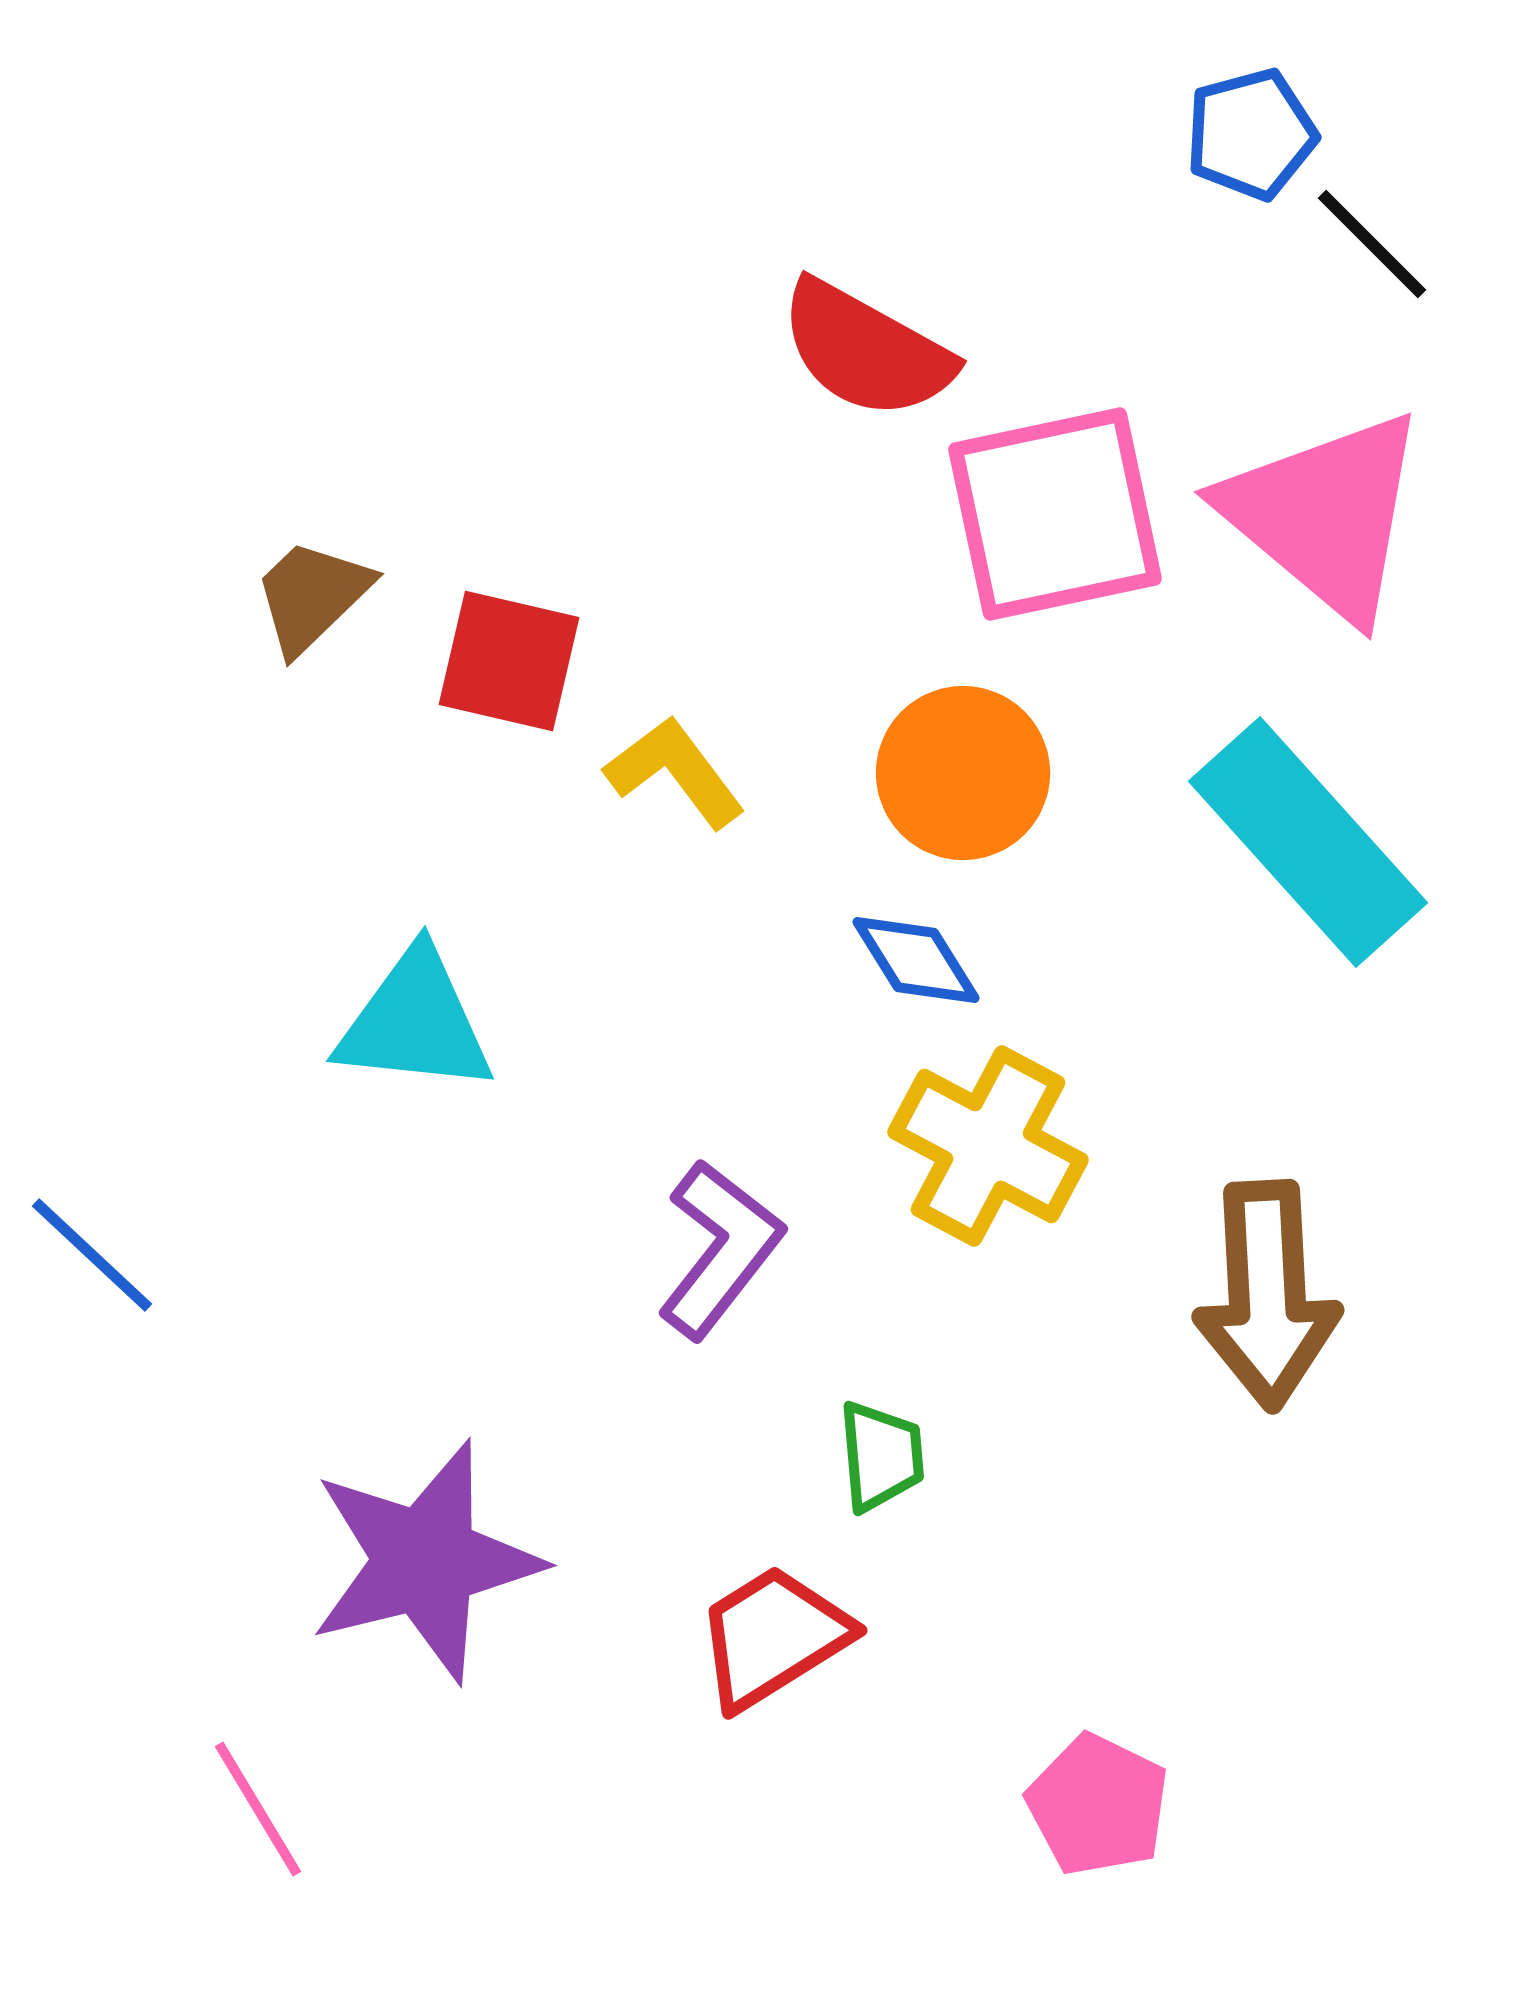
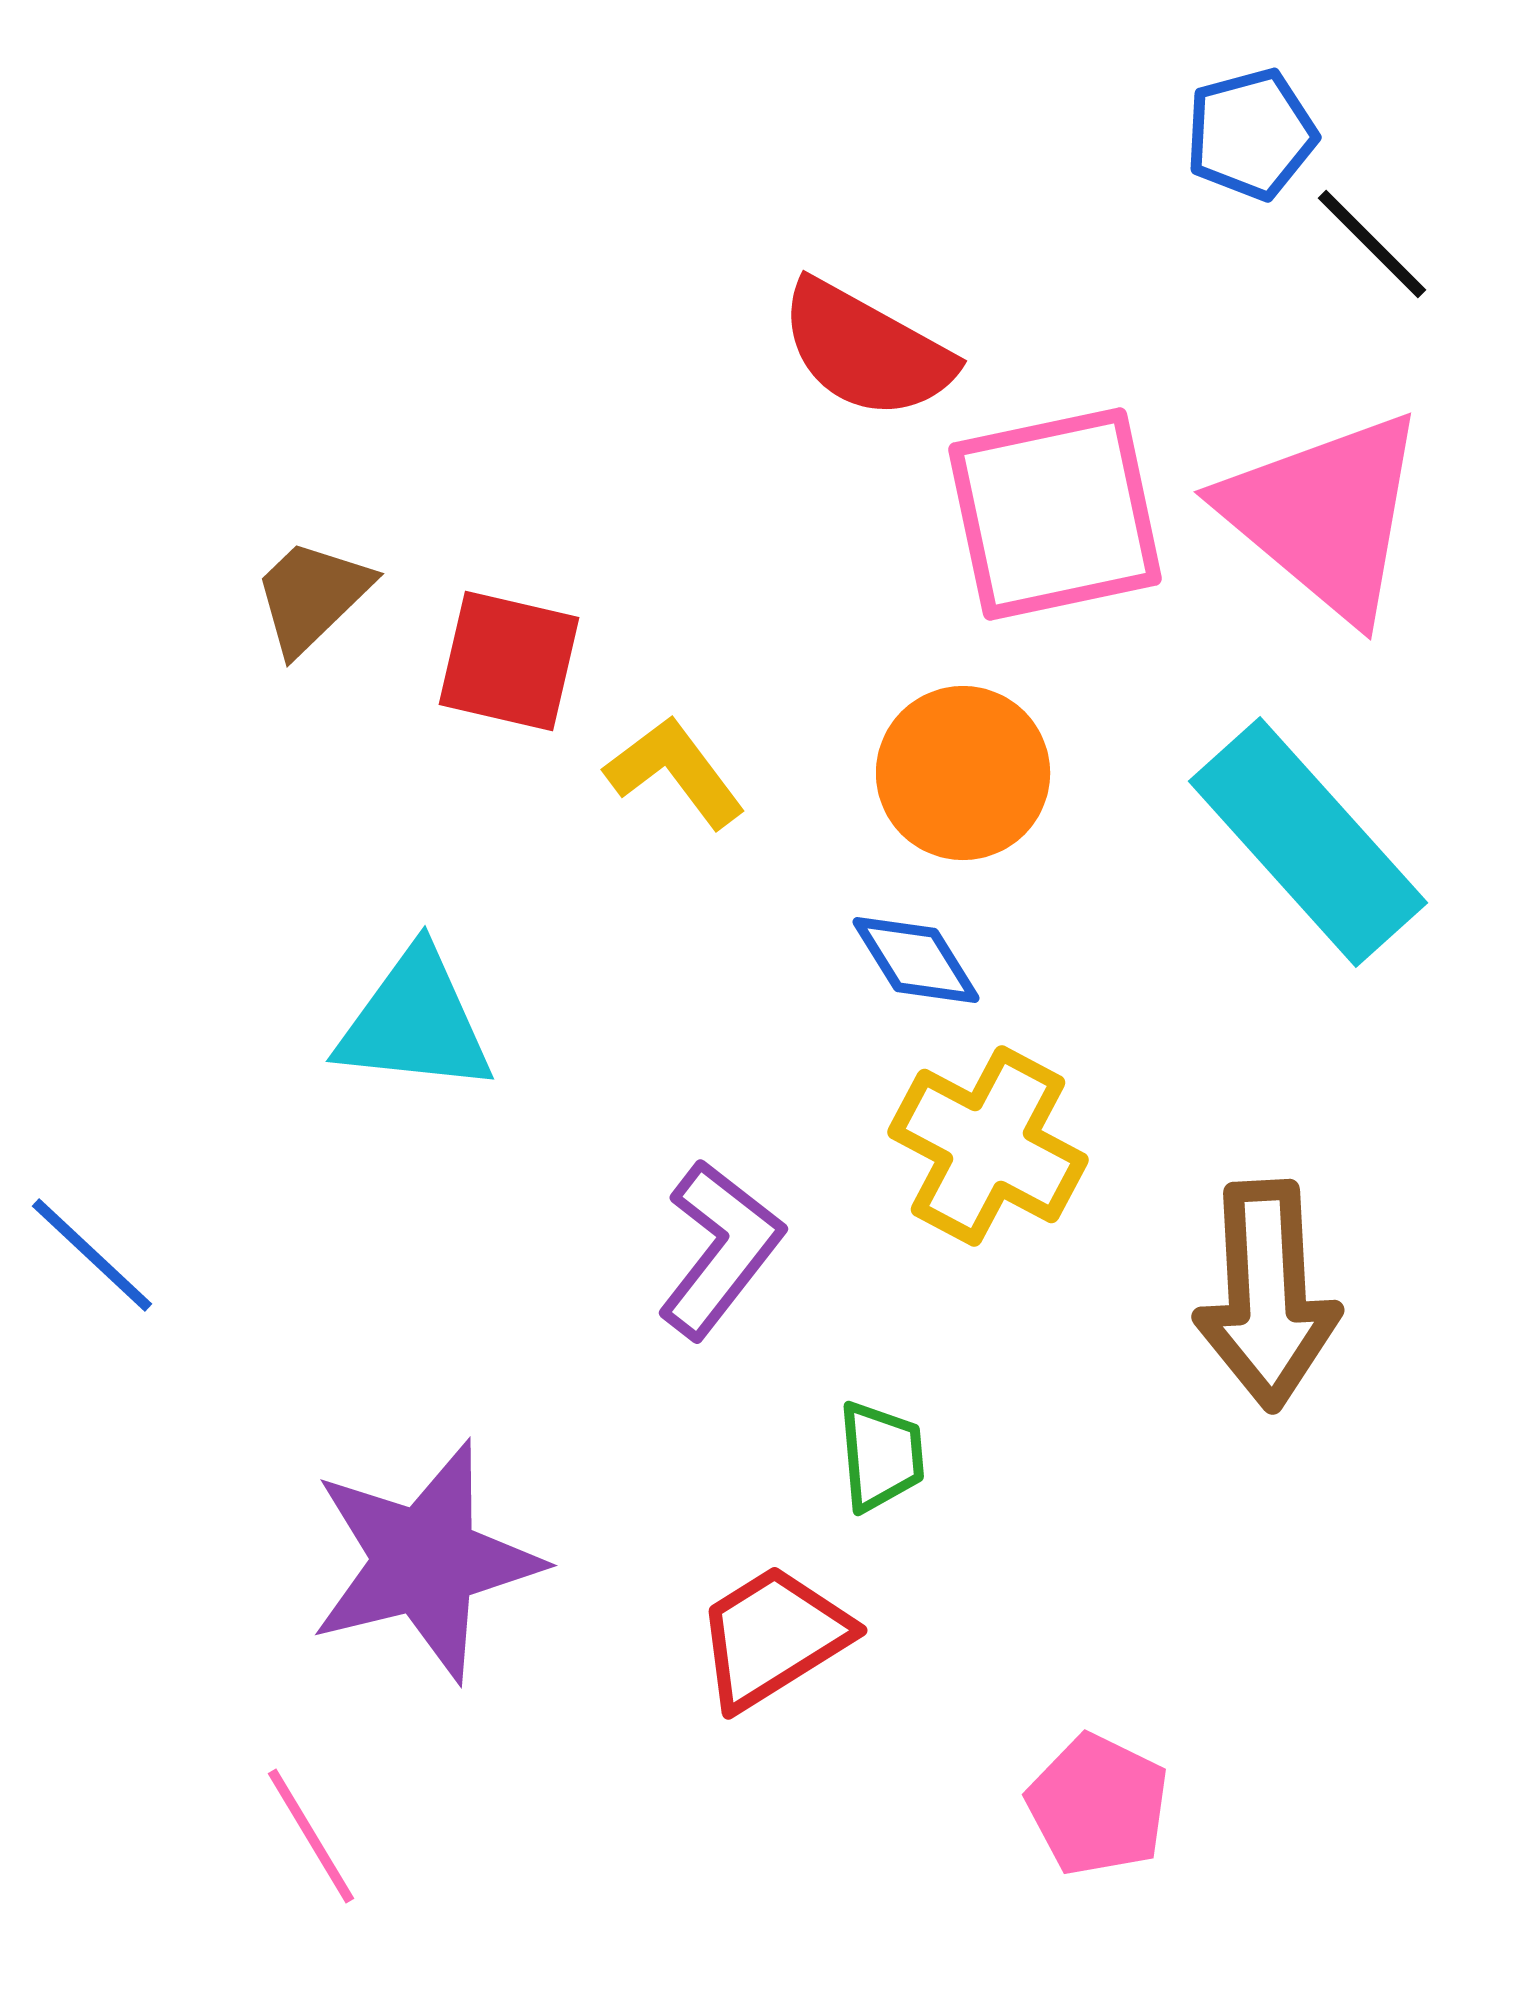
pink line: moved 53 px right, 27 px down
